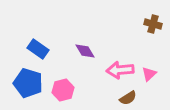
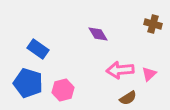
purple diamond: moved 13 px right, 17 px up
